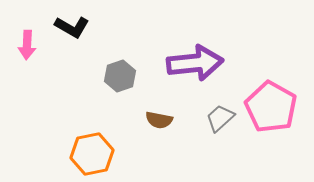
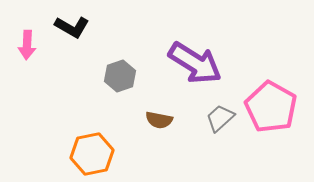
purple arrow: rotated 38 degrees clockwise
